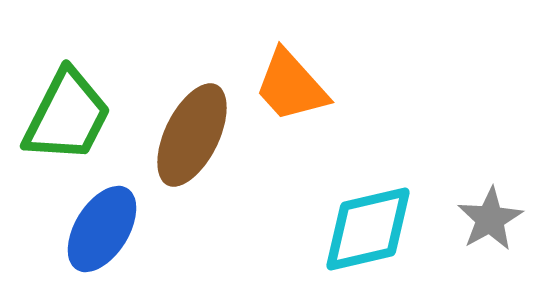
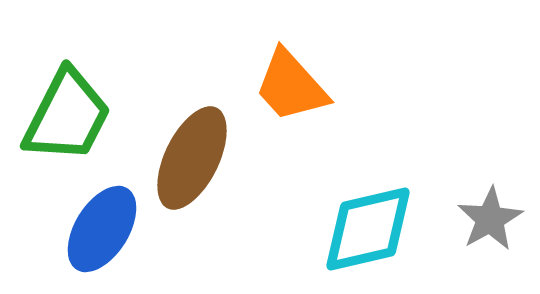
brown ellipse: moved 23 px down
